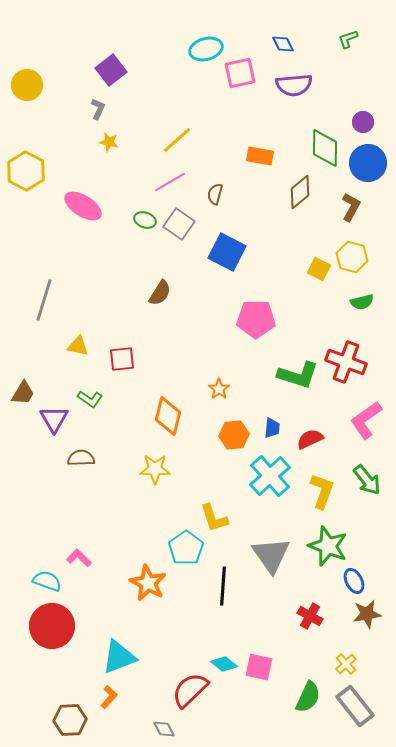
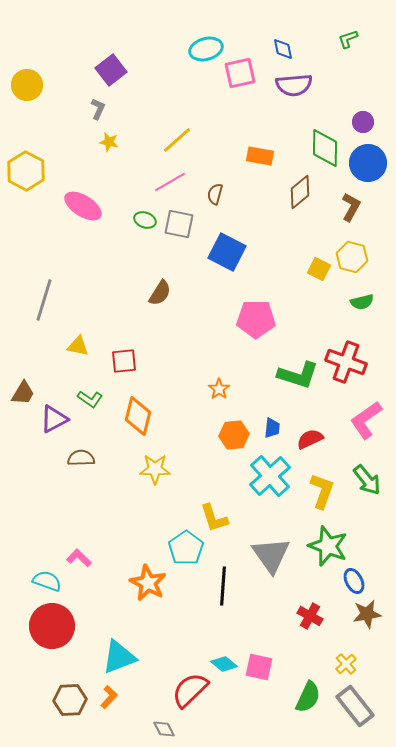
blue diamond at (283, 44): moved 5 px down; rotated 15 degrees clockwise
gray square at (179, 224): rotated 24 degrees counterclockwise
red square at (122, 359): moved 2 px right, 2 px down
orange diamond at (168, 416): moved 30 px left
purple triangle at (54, 419): rotated 32 degrees clockwise
brown hexagon at (70, 720): moved 20 px up
